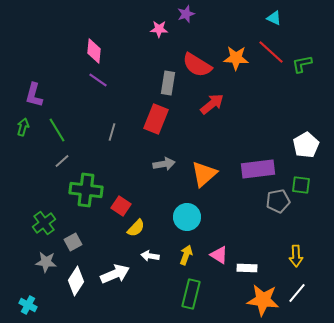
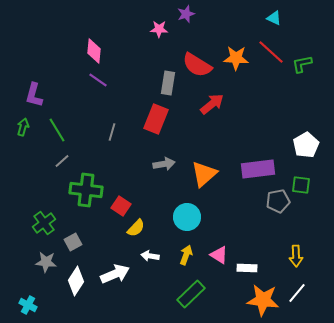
green rectangle at (191, 294): rotated 32 degrees clockwise
